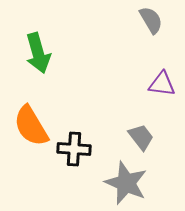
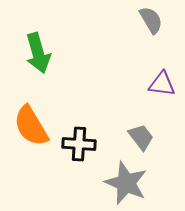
black cross: moved 5 px right, 5 px up
